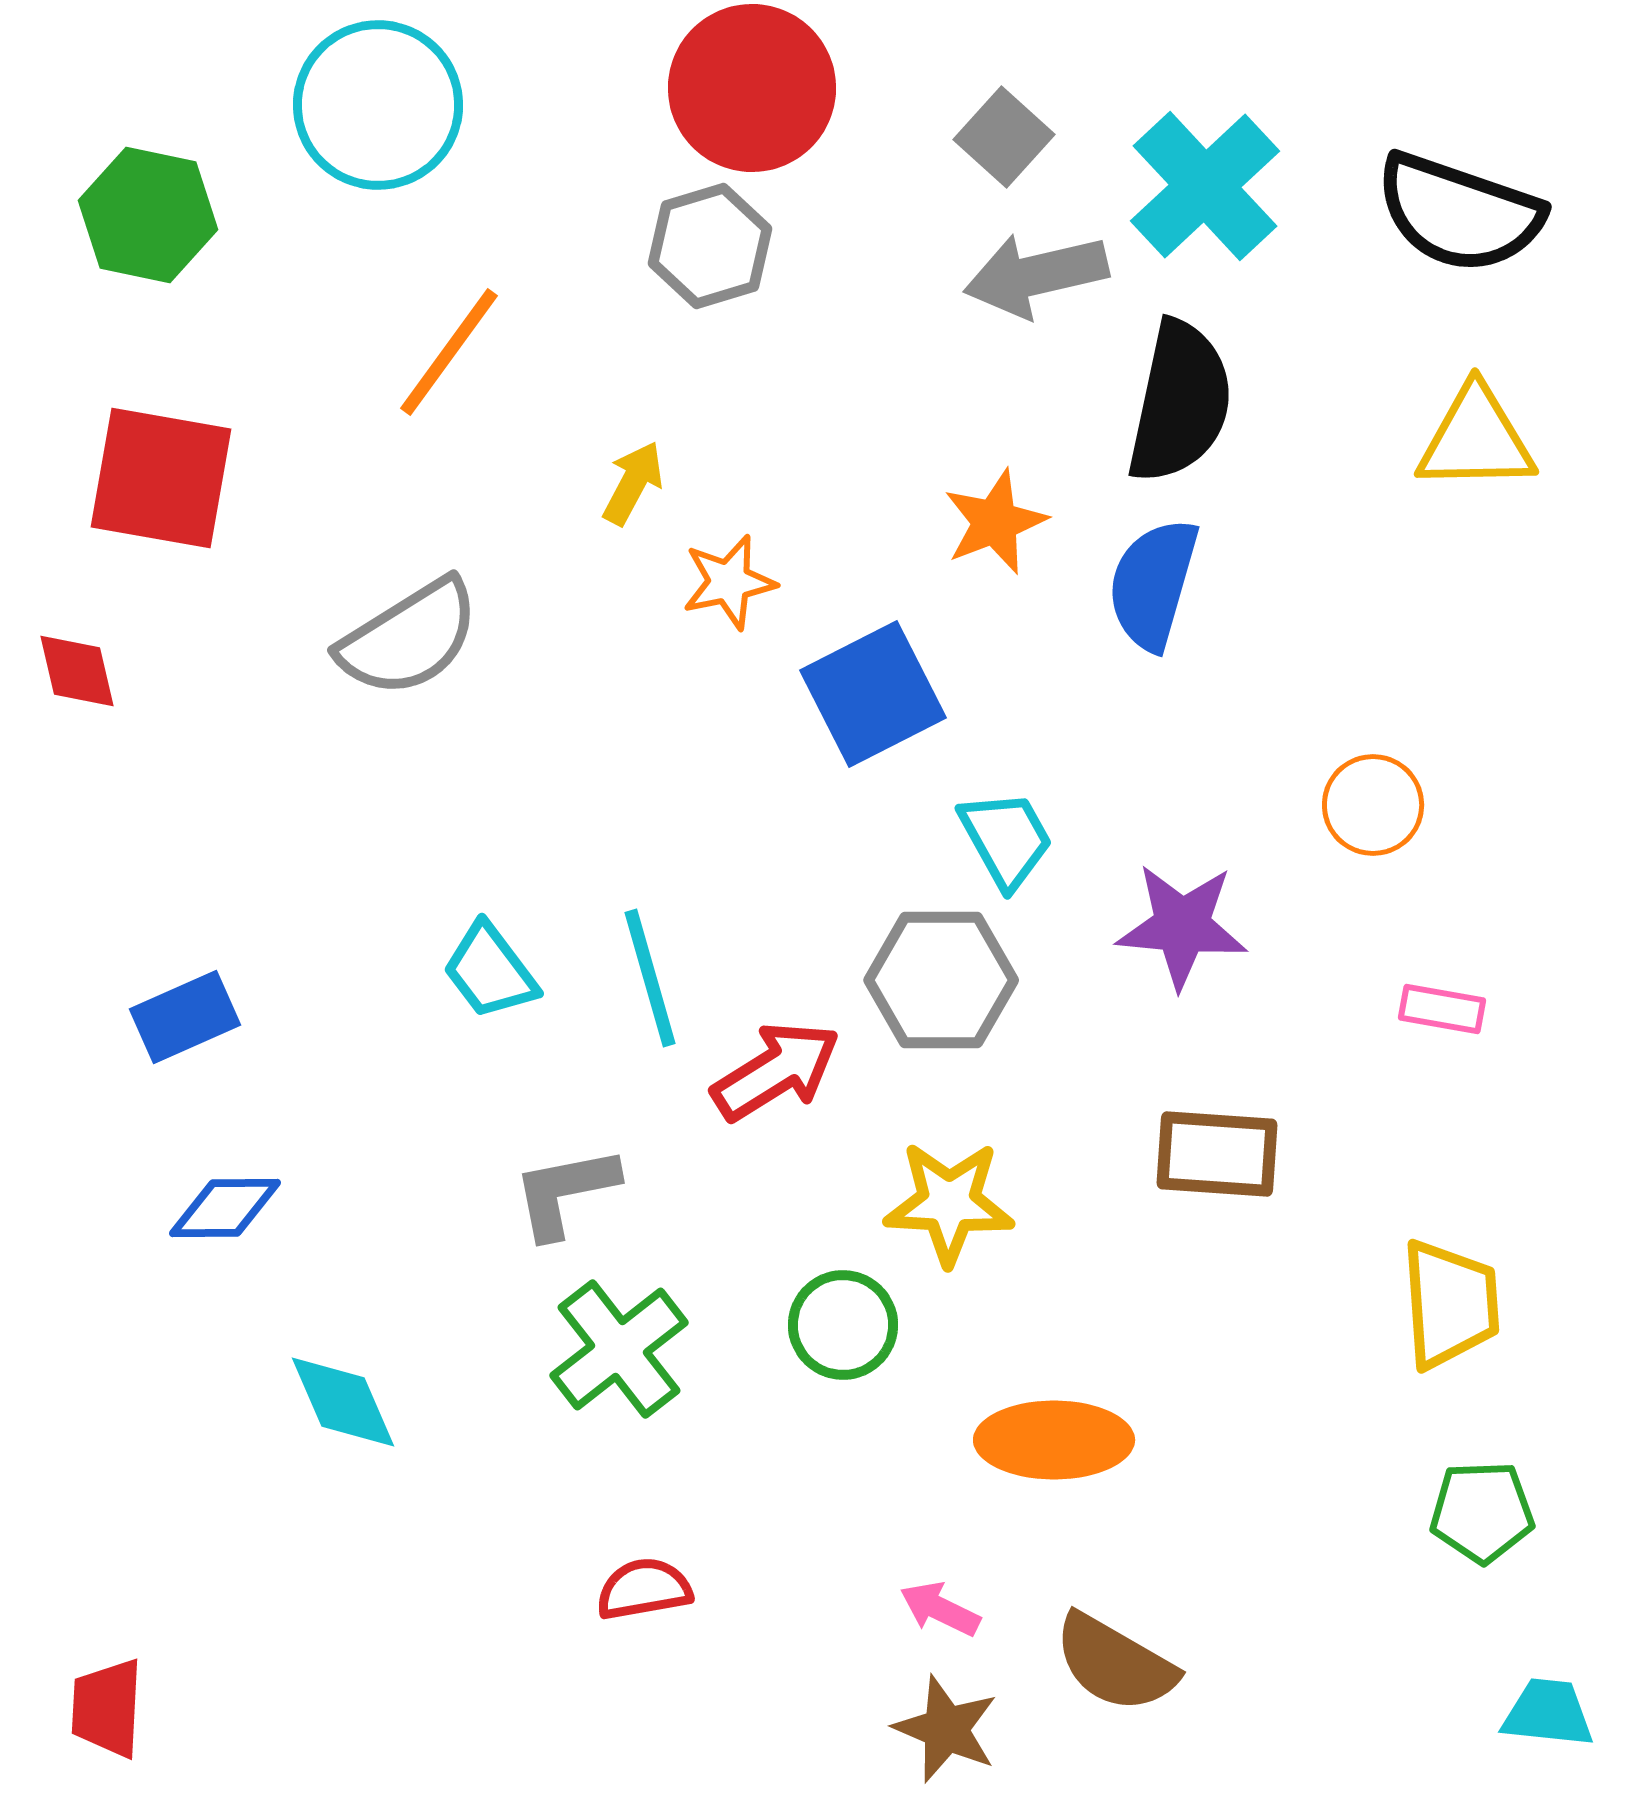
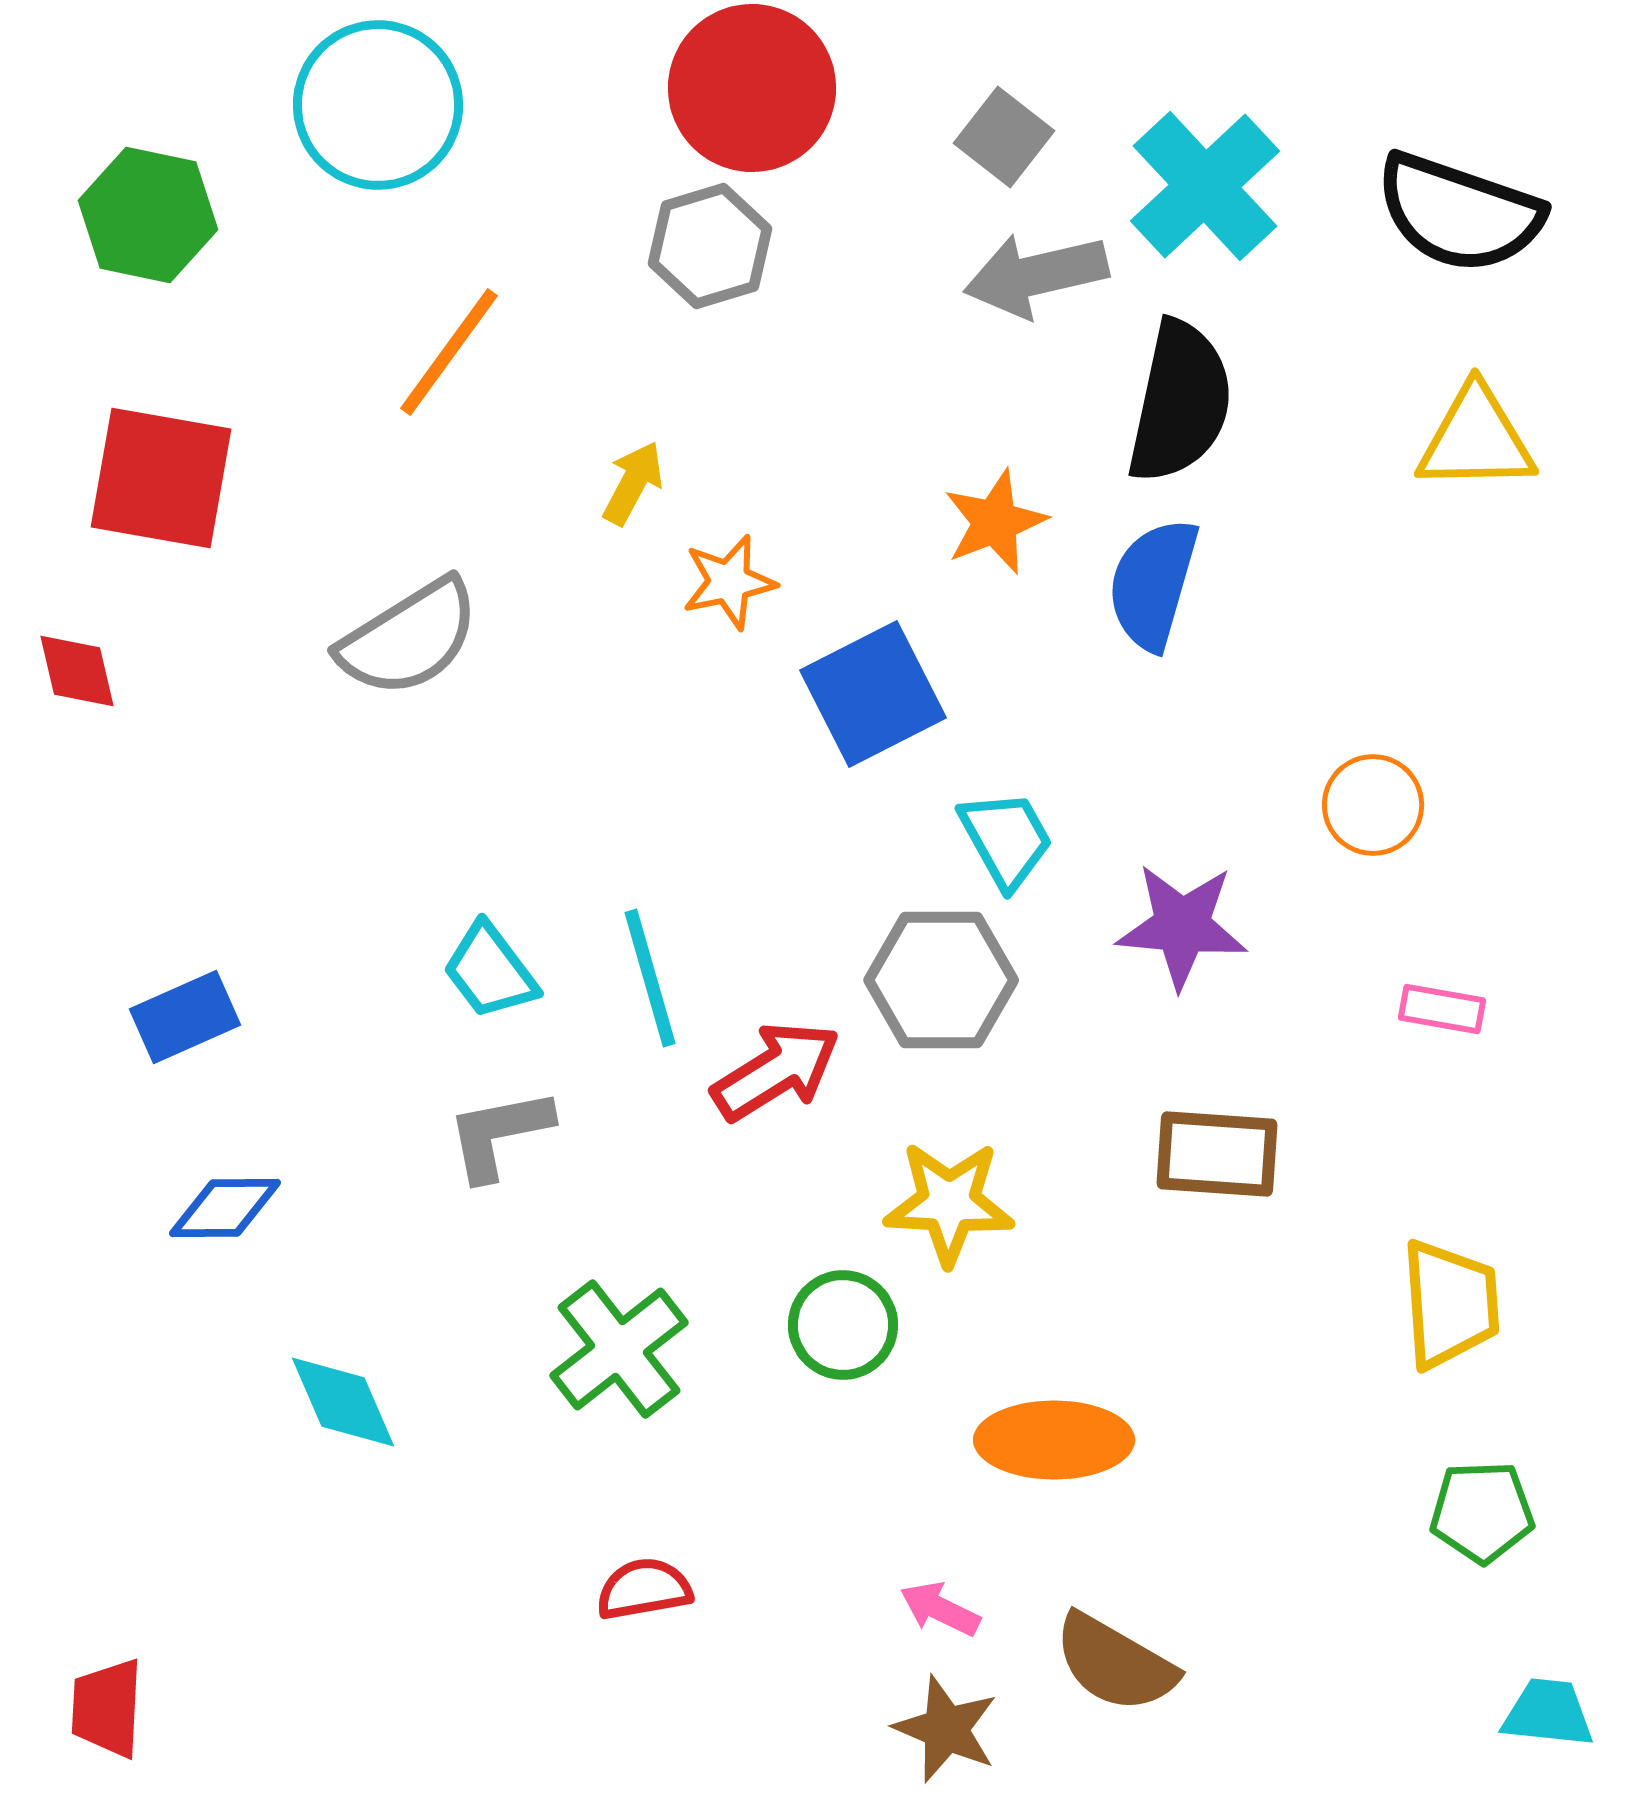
gray square at (1004, 137): rotated 4 degrees counterclockwise
gray L-shape at (565, 1192): moved 66 px left, 58 px up
